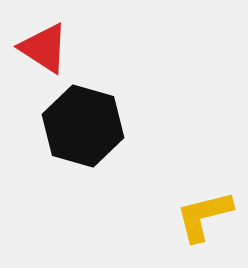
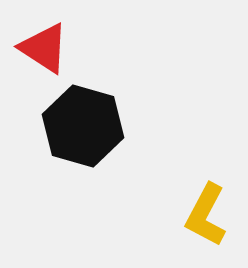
yellow L-shape: moved 2 px right, 1 px up; rotated 48 degrees counterclockwise
